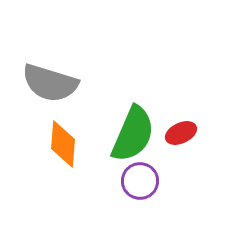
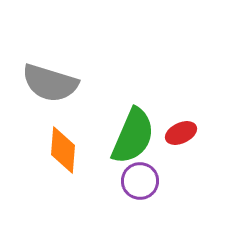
green semicircle: moved 2 px down
orange diamond: moved 6 px down
